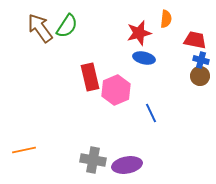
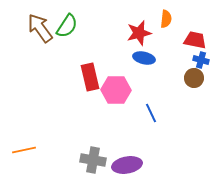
brown circle: moved 6 px left, 2 px down
pink hexagon: rotated 24 degrees clockwise
